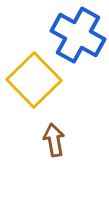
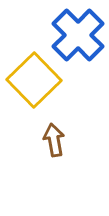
blue cross: rotated 16 degrees clockwise
